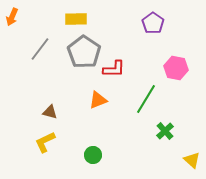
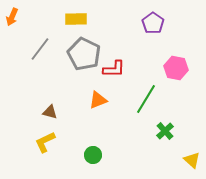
gray pentagon: moved 2 px down; rotated 8 degrees counterclockwise
